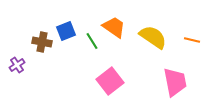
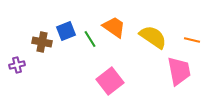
green line: moved 2 px left, 2 px up
purple cross: rotated 21 degrees clockwise
pink trapezoid: moved 4 px right, 11 px up
